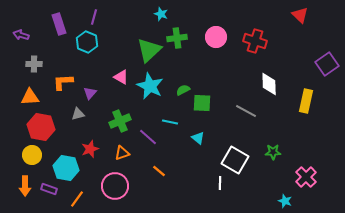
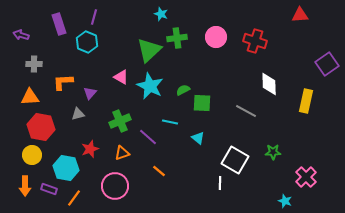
red triangle at (300, 15): rotated 48 degrees counterclockwise
orange line at (77, 199): moved 3 px left, 1 px up
